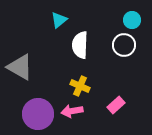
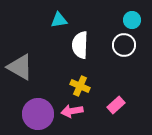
cyan triangle: rotated 30 degrees clockwise
